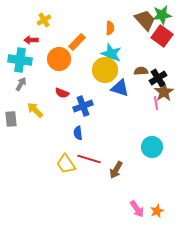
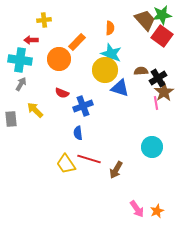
yellow cross: rotated 24 degrees clockwise
